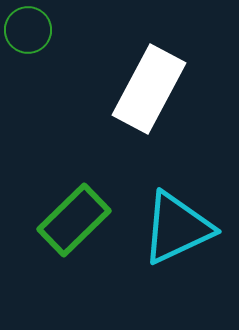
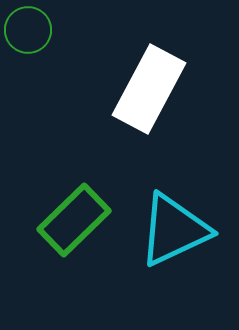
cyan triangle: moved 3 px left, 2 px down
